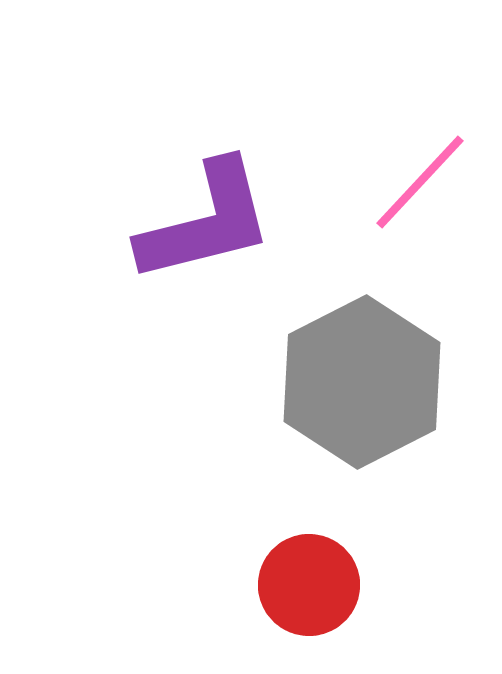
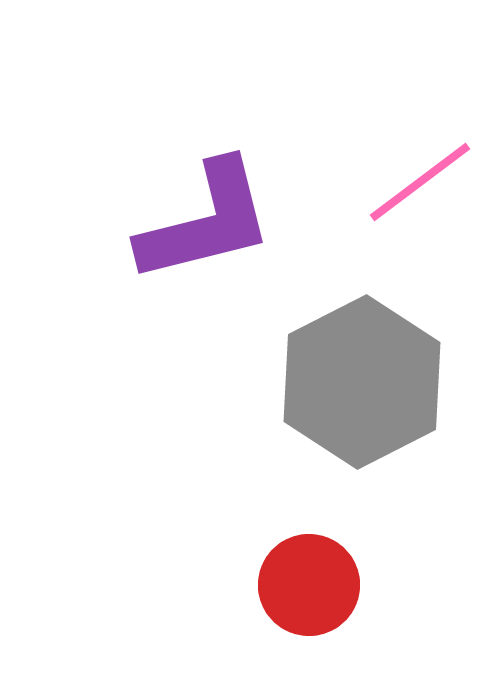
pink line: rotated 10 degrees clockwise
